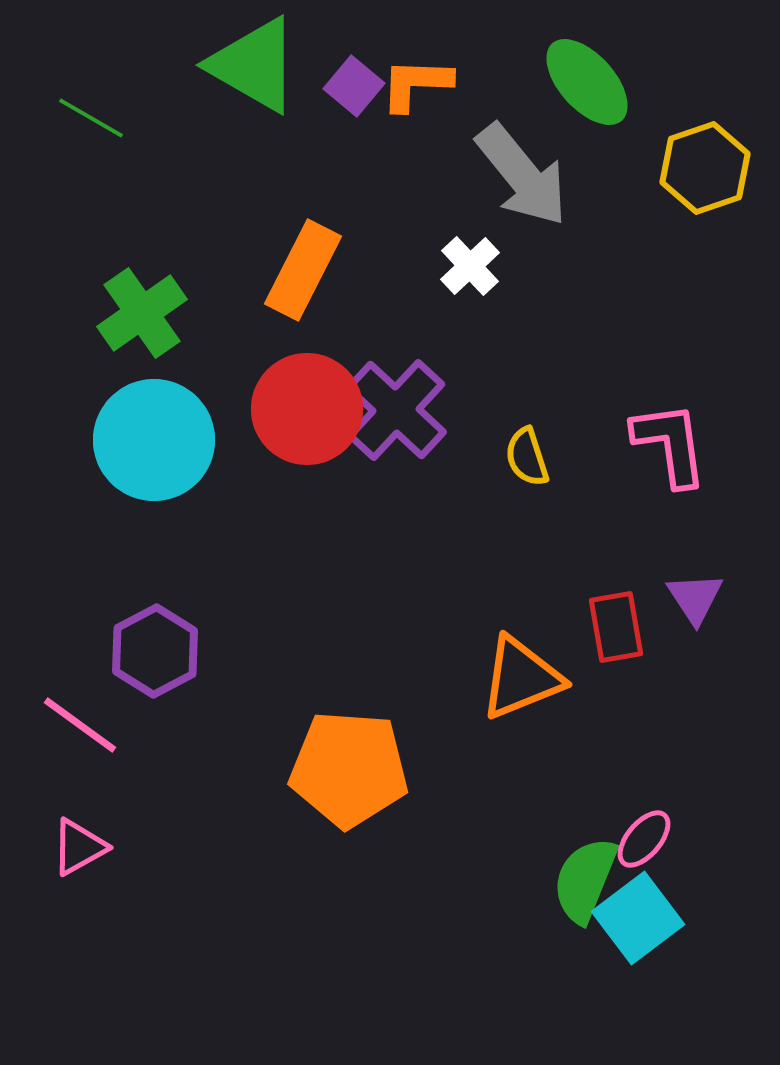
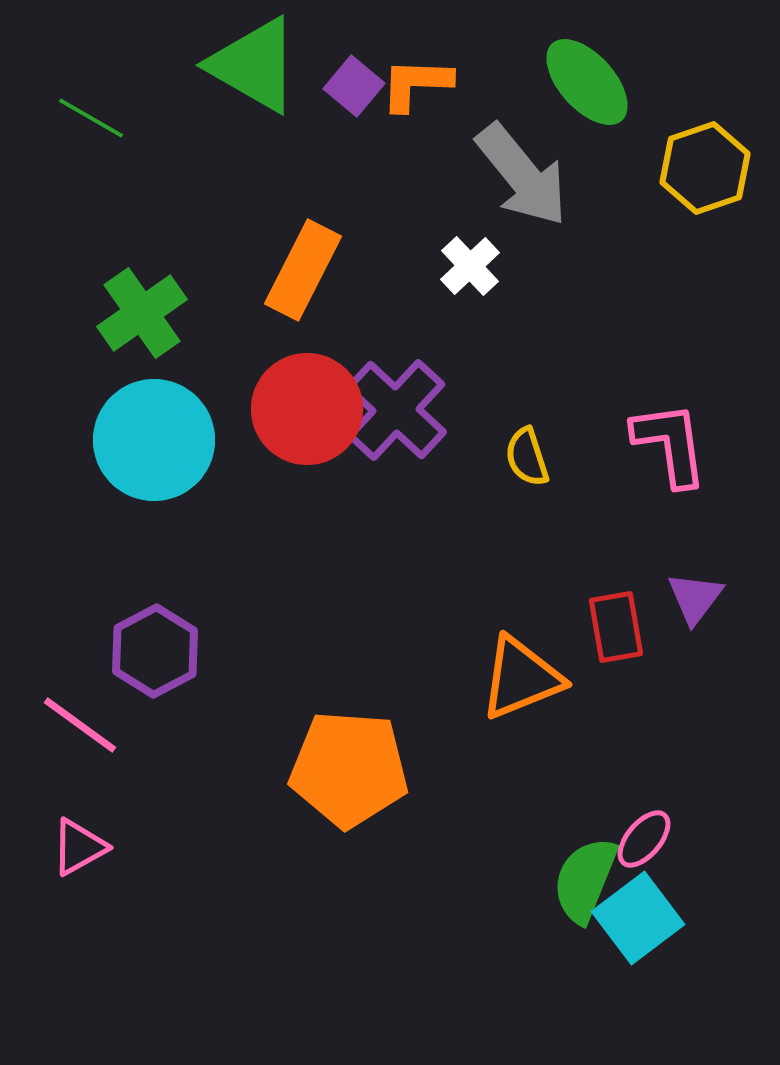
purple triangle: rotated 10 degrees clockwise
